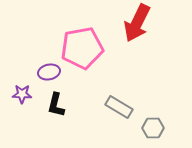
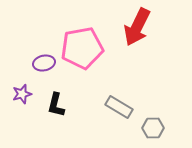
red arrow: moved 4 px down
purple ellipse: moved 5 px left, 9 px up
purple star: rotated 18 degrees counterclockwise
